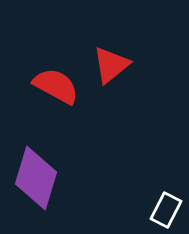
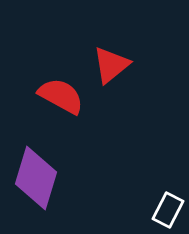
red semicircle: moved 5 px right, 10 px down
white rectangle: moved 2 px right
